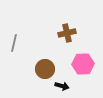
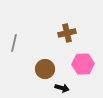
black arrow: moved 2 px down
